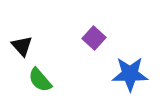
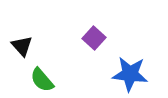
blue star: rotated 6 degrees clockwise
green semicircle: moved 2 px right
